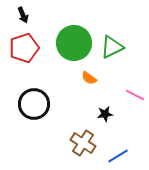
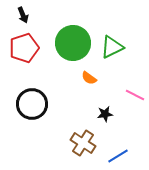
green circle: moved 1 px left
black circle: moved 2 px left
